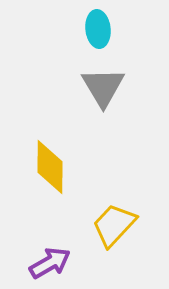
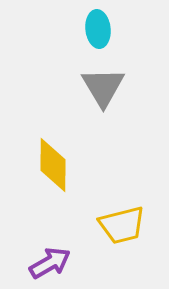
yellow diamond: moved 3 px right, 2 px up
yellow trapezoid: moved 8 px right; rotated 147 degrees counterclockwise
